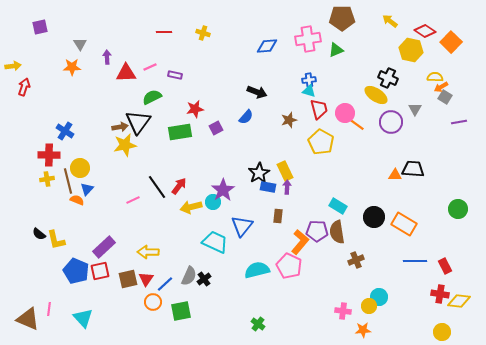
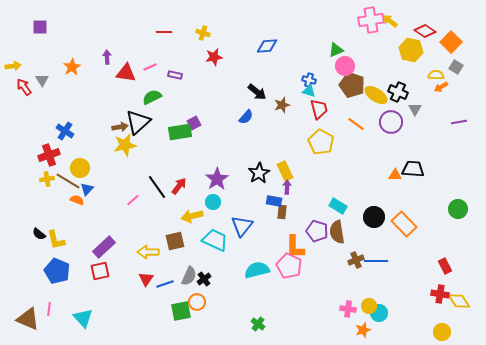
brown pentagon at (342, 18): moved 10 px right, 67 px down; rotated 20 degrees clockwise
purple square at (40, 27): rotated 14 degrees clockwise
pink cross at (308, 39): moved 63 px right, 19 px up
gray triangle at (80, 44): moved 38 px left, 36 px down
orange star at (72, 67): rotated 30 degrees counterclockwise
red triangle at (126, 73): rotated 10 degrees clockwise
yellow semicircle at (435, 77): moved 1 px right, 2 px up
black cross at (388, 78): moved 10 px right, 14 px down
blue cross at (309, 80): rotated 24 degrees clockwise
red arrow at (24, 87): rotated 54 degrees counterclockwise
black arrow at (257, 92): rotated 18 degrees clockwise
gray square at (445, 97): moved 11 px right, 30 px up
red star at (195, 109): moved 19 px right, 52 px up
pink circle at (345, 113): moved 47 px up
brown star at (289, 120): moved 7 px left, 15 px up
black triangle at (138, 122): rotated 12 degrees clockwise
purple square at (216, 128): moved 22 px left, 5 px up
red cross at (49, 155): rotated 20 degrees counterclockwise
brown line at (68, 181): rotated 45 degrees counterclockwise
blue rectangle at (268, 187): moved 6 px right, 14 px down
purple star at (223, 190): moved 6 px left, 11 px up
pink line at (133, 200): rotated 16 degrees counterclockwise
yellow arrow at (191, 207): moved 1 px right, 9 px down
brown rectangle at (278, 216): moved 4 px right, 4 px up
orange rectangle at (404, 224): rotated 15 degrees clockwise
purple pentagon at (317, 231): rotated 15 degrees clockwise
cyan trapezoid at (215, 242): moved 2 px up
orange L-shape at (300, 242): moved 5 px left, 5 px down; rotated 140 degrees clockwise
blue line at (415, 261): moved 39 px left
blue pentagon at (76, 271): moved 19 px left
brown square at (128, 279): moved 47 px right, 38 px up
blue line at (165, 284): rotated 24 degrees clockwise
cyan circle at (379, 297): moved 16 px down
yellow diamond at (459, 301): rotated 50 degrees clockwise
orange circle at (153, 302): moved 44 px right
pink cross at (343, 311): moved 5 px right, 2 px up
orange star at (363, 330): rotated 14 degrees counterclockwise
